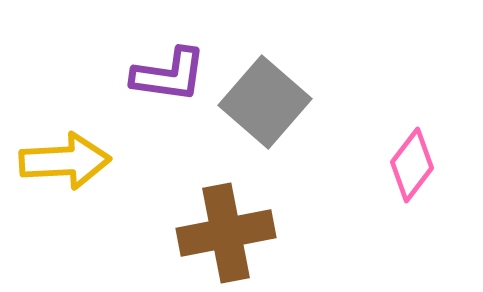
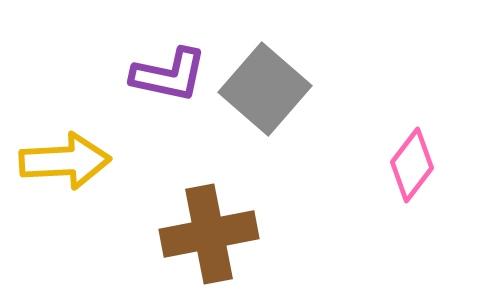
purple L-shape: rotated 4 degrees clockwise
gray square: moved 13 px up
brown cross: moved 17 px left, 1 px down
